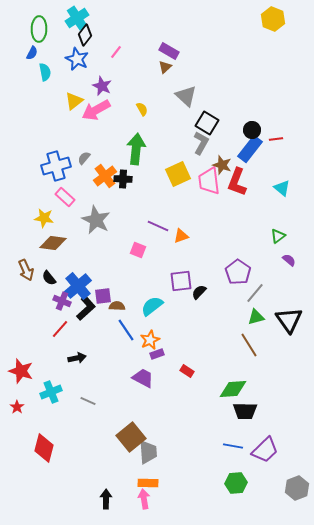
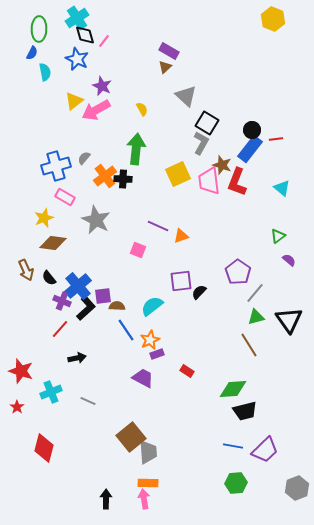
black diamond at (85, 35): rotated 55 degrees counterclockwise
pink line at (116, 52): moved 12 px left, 11 px up
pink rectangle at (65, 197): rotated 12 degrees counterclockwise
yellow star at (44, 218): rotated 30 degrees counterclockwise
black trapezoid at (245, 411): rotated 15 degrees counterclockwise
